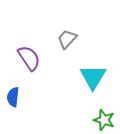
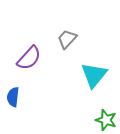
purple semicircle: rotated 76 degrees clockwise
cyan triangle: moved 1 px right, 2 px up; rotated 8 degrees clockwise
green star: moved 2 px right
